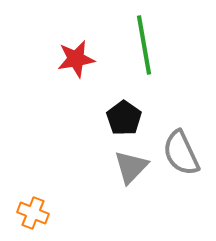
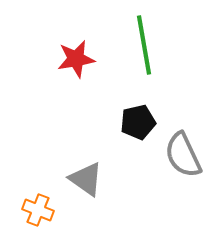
black pentagon: moved 14 px right, 4 px down; rotated 24 degrees clockwise
gray semicircle: moved 2 px right, 2 px down
gray triangle: moved 45 px left, 12 px down; rotated 39 degrees counterclockwise
orange cross: moved 5 px right, 3 px up
